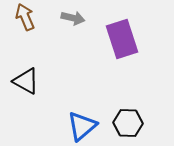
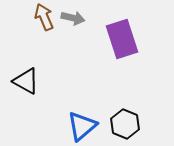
brown arrow: moved 19 px right
black hexagon: moved 3 px left, 1 px down; rotated 20 degrees clockwise
